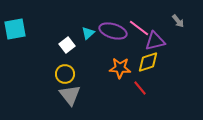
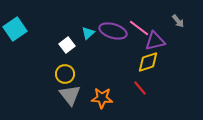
cyan square: rotated 25 degrees counterclockwise
orange star: moved 18 px left, 30 px down
